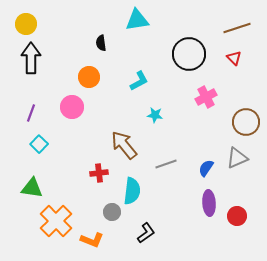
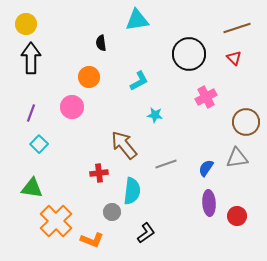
gray triangle: rotated 15 degrees clockwise
